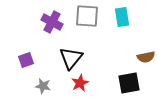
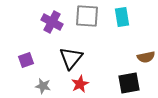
red star: moved 1 px down
